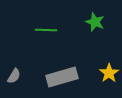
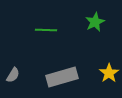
green star: rotated 24 degrees clockwise
gray semicircle: moved 1 px left, 1 px up
